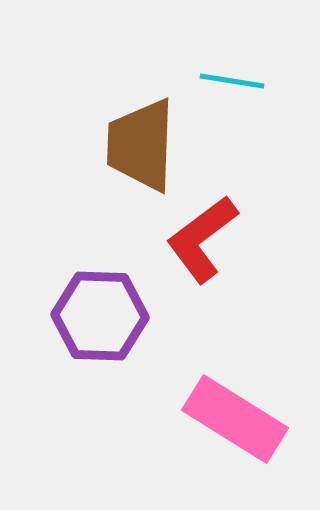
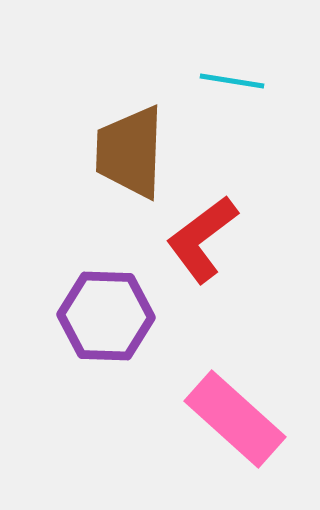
brown trapezoid: moved 11 px left, 7 px down
purple hexagon: moved 6 px right
pink rectangle: rotated 10 degrees clockwise
